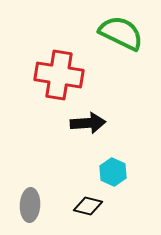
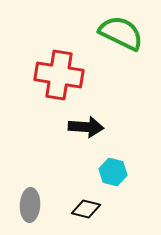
black arrow: moved 2 px left, 4 px down; rotated 8 degrees clockwise
cyan hexagon: rotated 12 degrees counterclockwise
black diamond: moved 2 px left, 3 px down
